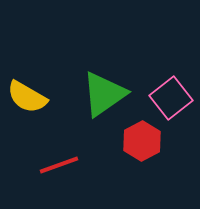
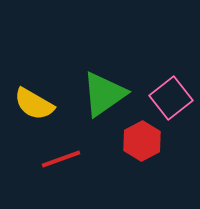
yellow semicircle: moved 7 px right, 7 px down
red line: moved 2 px right, 6 px up
